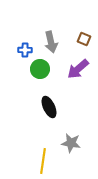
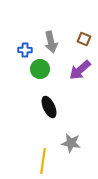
purple arrow: moved 2 px right, 1 px down
